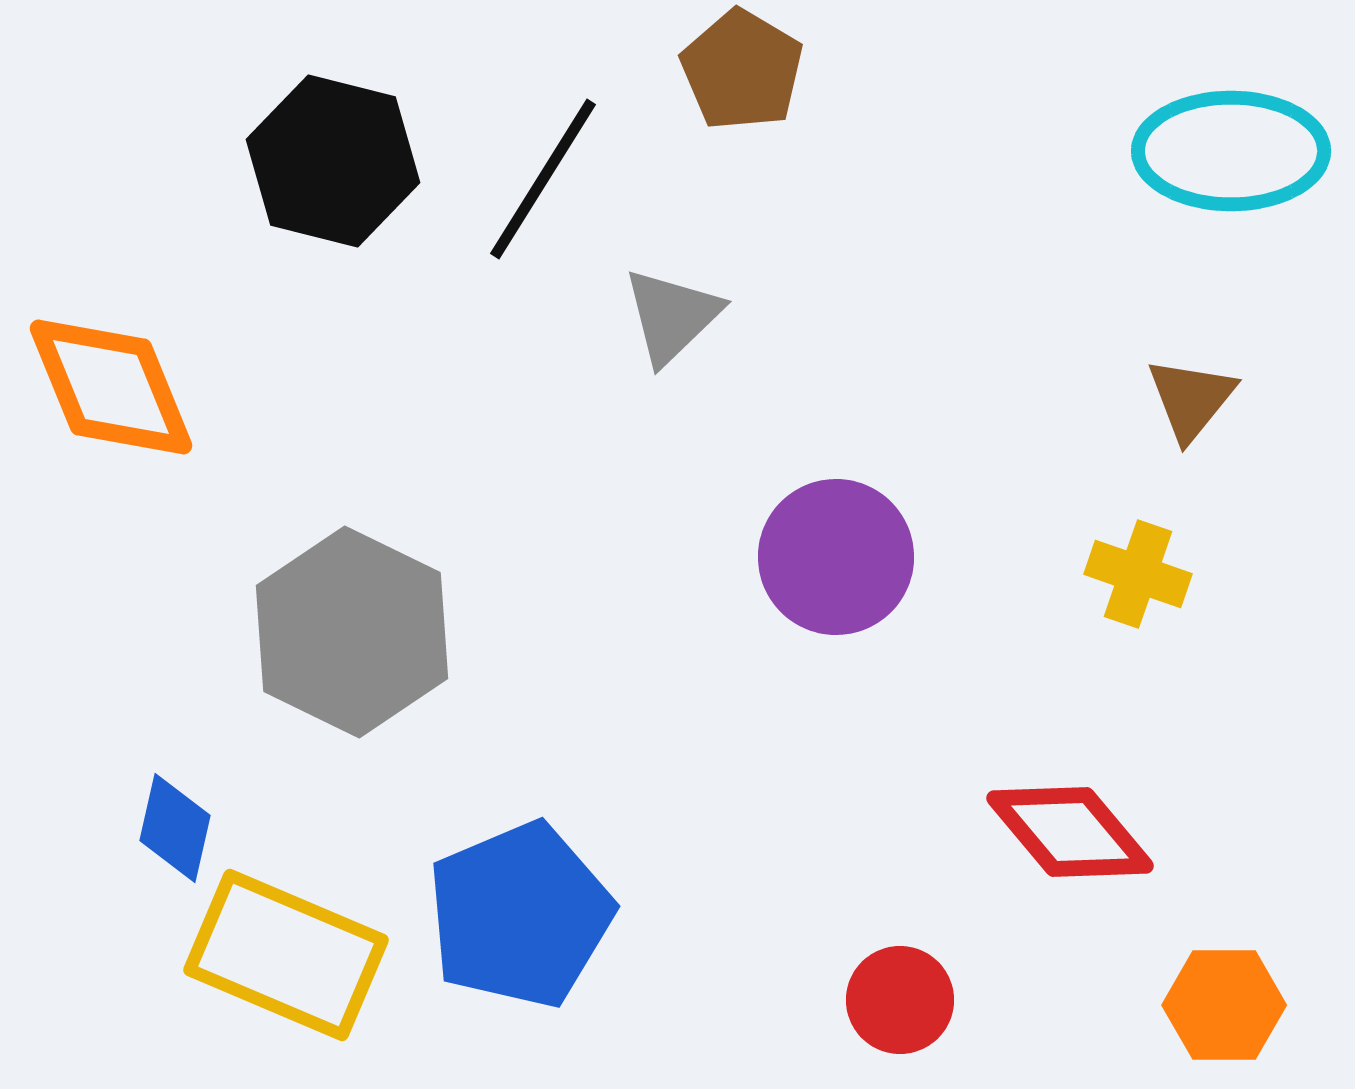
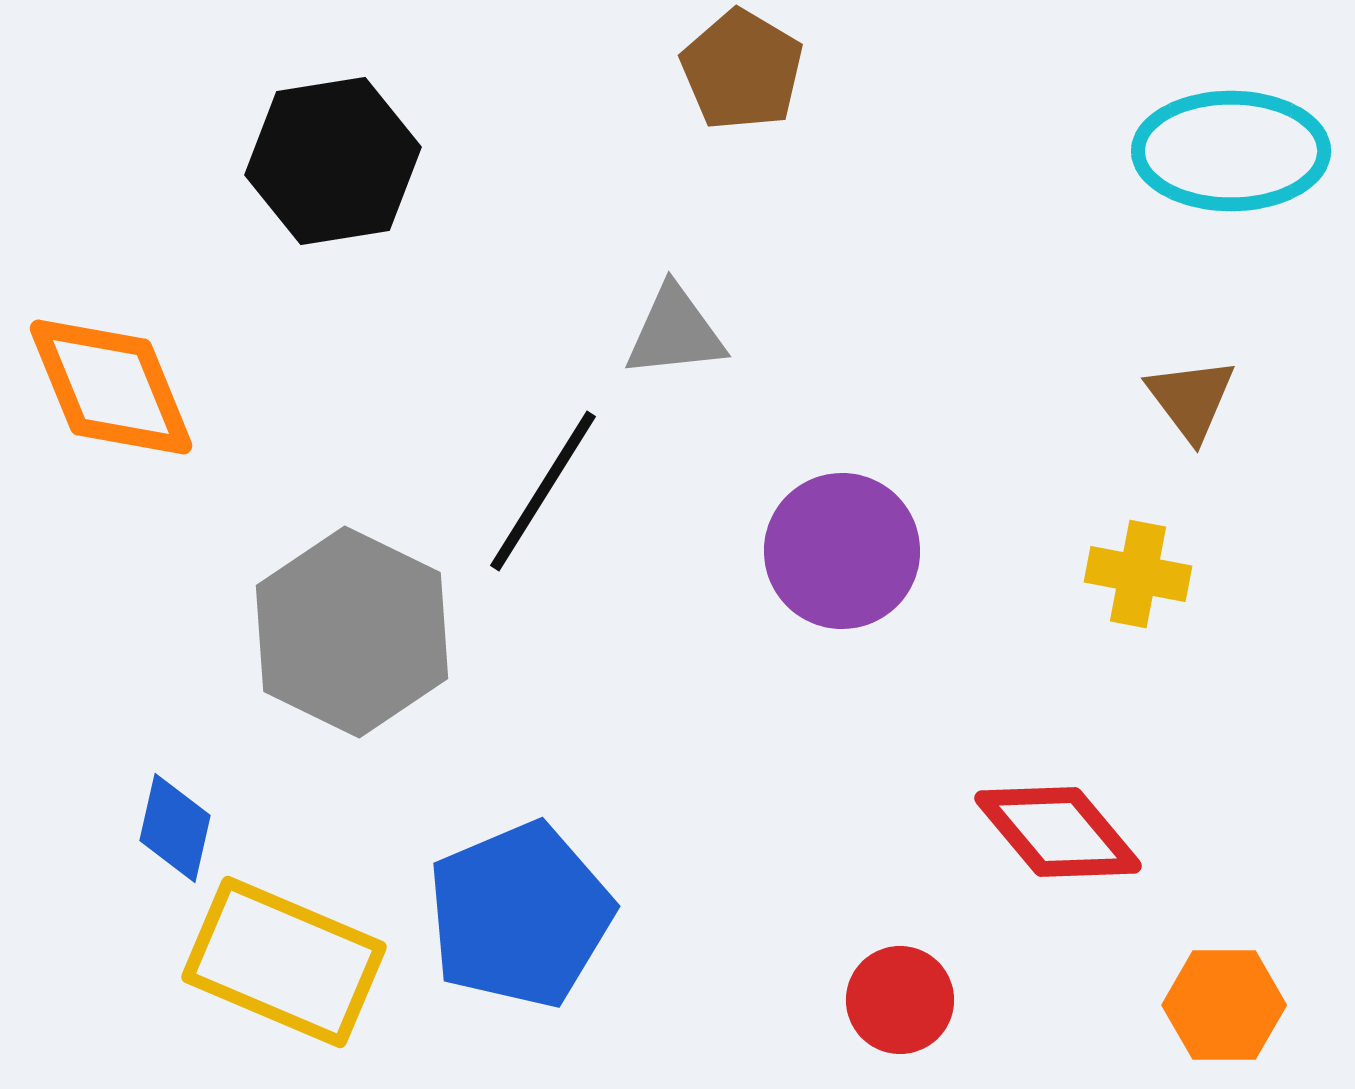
black hexagon: rotated 23 degrees counterclockwise
black line: moved 312 px down
gray triangle: moved 3 px right, 16 px down; rotated 38 degrees clockwise
brown triangle: rotated 16 degrees counterclockwise
purple circle: moved 6 px right, 6 px up
yellow cross: rotated 8 degrees counterclockwise
red diamond: moved 12 px left
yellow rectangle: moved 2 px left, 7 px down
